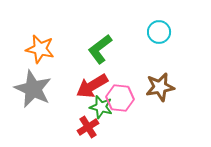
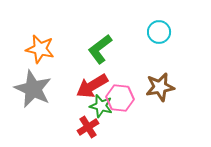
green star: moved 1 px up
